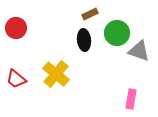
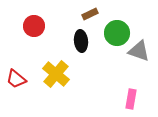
red circle: moved 18 px right, 2 px up
black ellipse: moved 3 px left, 1 px down
